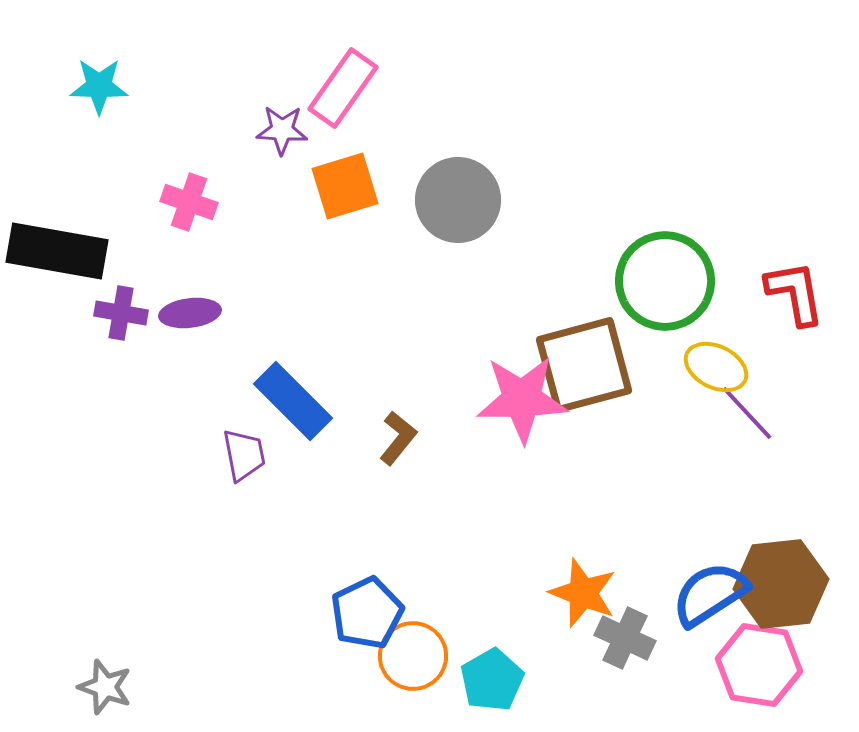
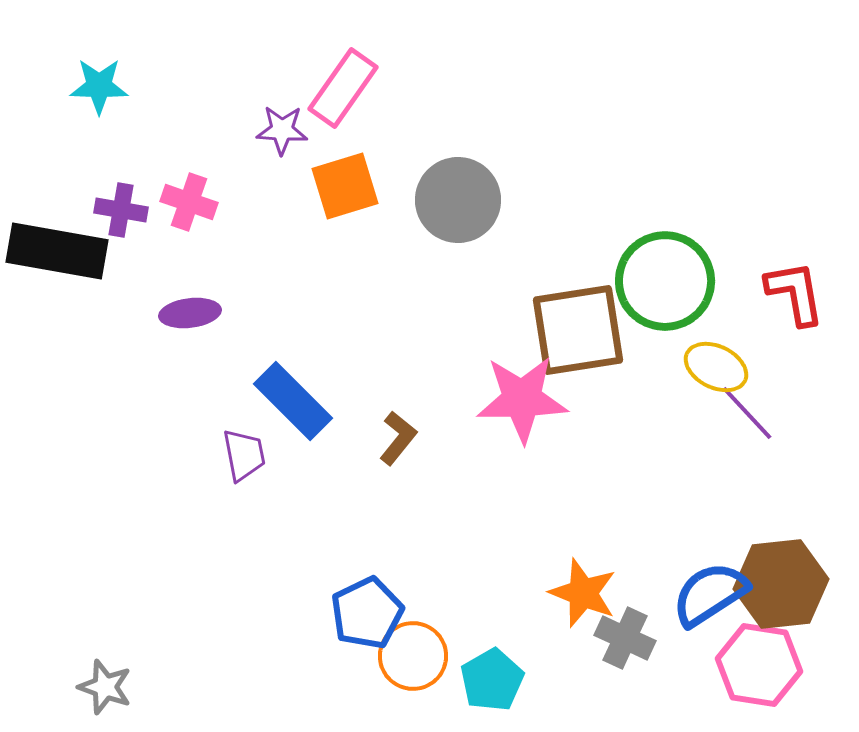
purple cross: moved 103 px up
brown square: moved 6 px left, 35 px up; rotated 6 degrees clockwise
